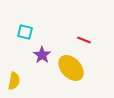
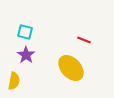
purple star: moved 16 px left
